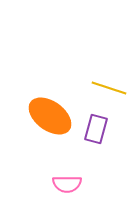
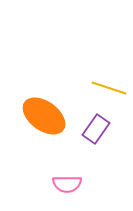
orange ellipse: moved 6 px left
purple rectangle: rotated 20 degrees clockwise
